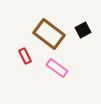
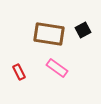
brown rectangle: rotated 28 degrees counterclockwise
red rectangle: moved 6 px left, 16 px down
